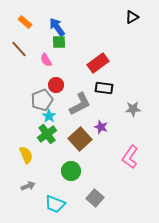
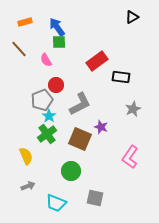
orange rectangle: rotated 56 degrees counterclockwise
red rectangle: moved 1 px left, 2 px up
black rectangle: moved 17 px right, 11 px up
gray star: rotated 21 degrees counterclockwise
brown square: rotated 25 degrees counterclockwise
yellow semicircle: moved 1 px down
gray square: rotated 30 degrees counterclockwise
cyan trapezoid: moved 1 px right, 1 px up
